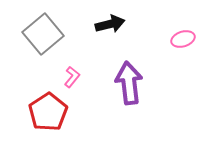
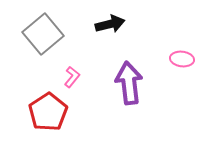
pink ellipse: moved 1 px left, 20 px down; rotated 25 degrees clockwise
